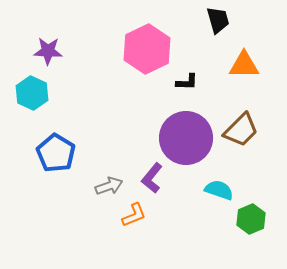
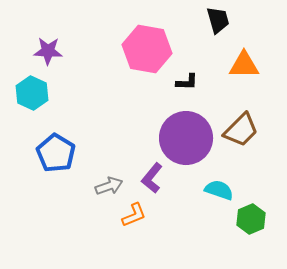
pink hexagon: rotated 24 degrees counterclockwise
